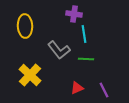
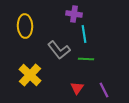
red triangle: rotated 32 degrees counterclockwise
